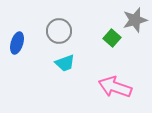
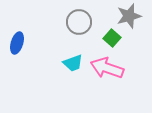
gray star: moved 6 px left, 4 px up
gray circle: moved 20 px right, 9 px up
cyan trapezoid: moved 8 px right
pink arrow: moved 8 px left, 19 px up
